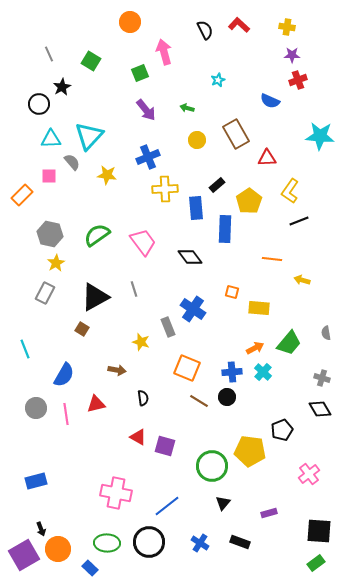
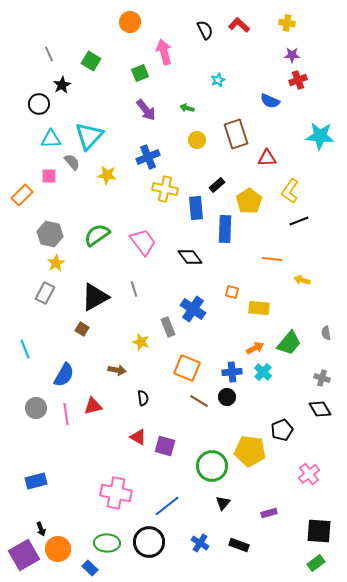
yellow cross at (287, 27): moved 4 px up
black star at (62, 87): moved 2 px up
brown rectangle at (236, 134): rotated 12 degrees clockwise
yellow cross at (165, 189): rotated 15 degrees clockwise
red triangle at (96, 404): moved 3 px left, 2 px down
black rectangle at (240, 542): moved 1 px left, 3 px down
